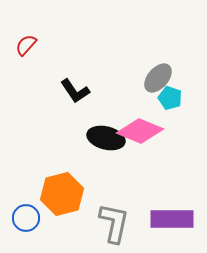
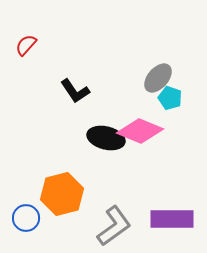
gray L-shape: moved 3 px down; rotated 42 degrees clockwise
